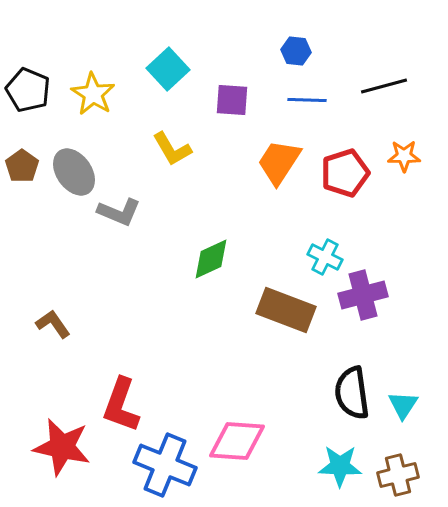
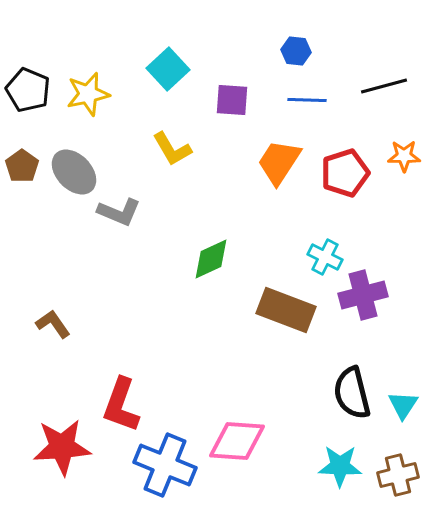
yellow star: moved 5 px left; rotated 27 degrees clockwise
gray ellipse: rotated 9 degrees counterclockwise
black semicircle: rotated 6 degrees counterclockwise
red star: rotated 16 degrees counterclockwise
